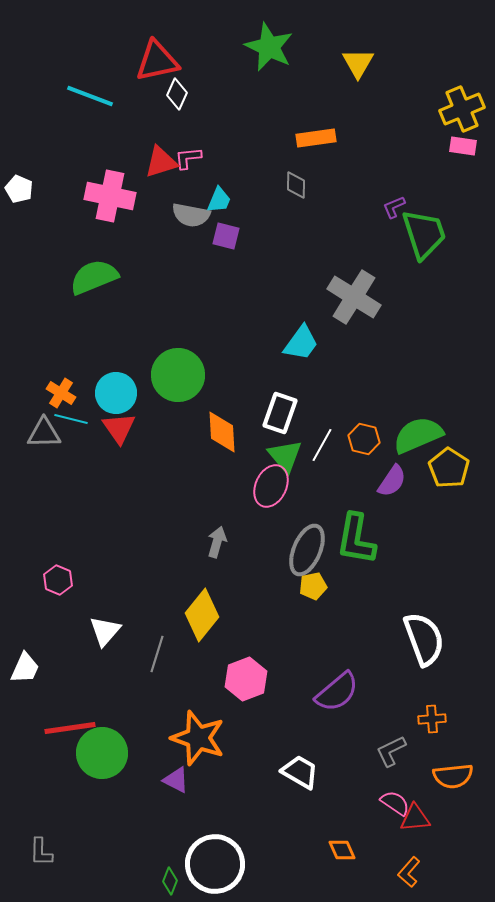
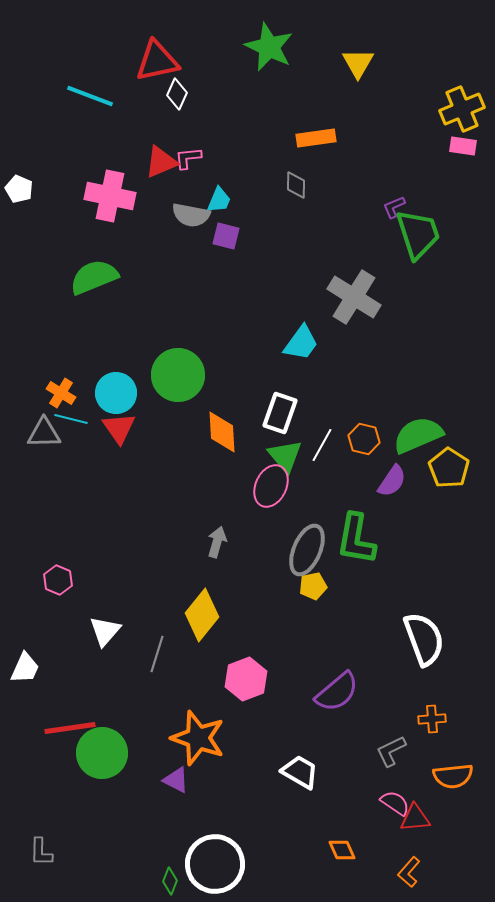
red triangle at (161, 162): rotated 6 degrees counterclockwise
green trapezoid at (424, 234): moved 6 px left
